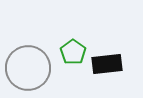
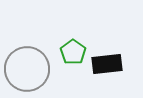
gray circle: moved 1 px left, 1 px down
